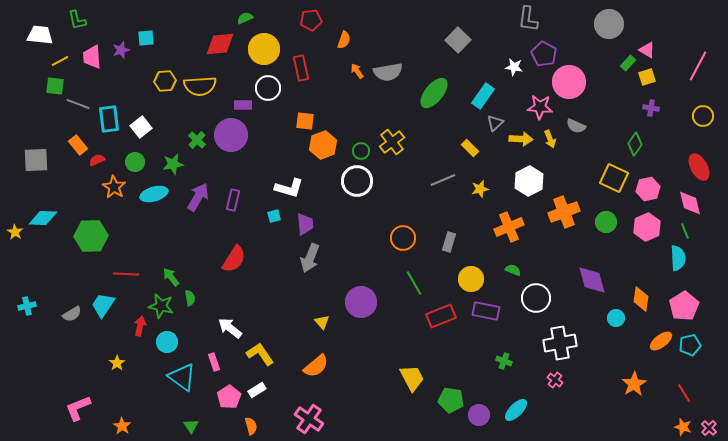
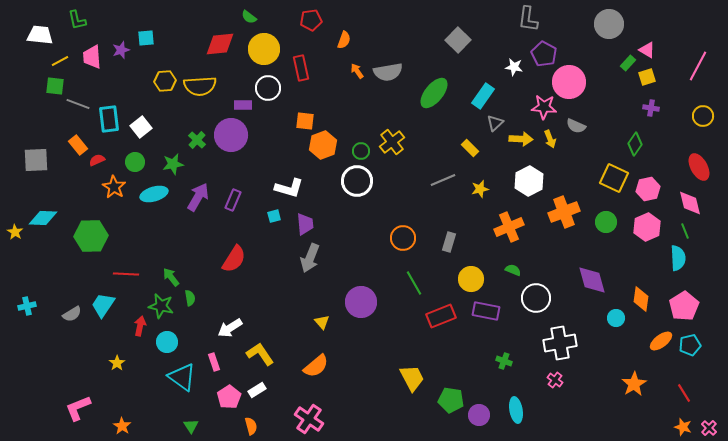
green semicircle at (245, 18): moved 4 px right, 1 px up; rotated 119 degrees counterclockwise
pink star at (540, 107): moved 4 px right
purple rectangle at (233, 200): rotated 10 degrees clockwise
white arrow at (230, 328): rotated 70 degrees counterclockwise
cyan ellipse at (516, 410): rotated 55 degrees counterclockwise
